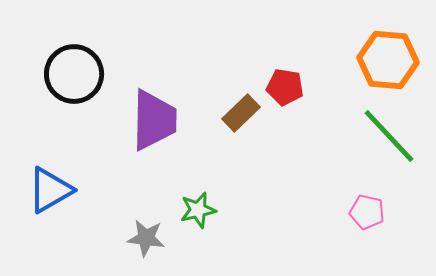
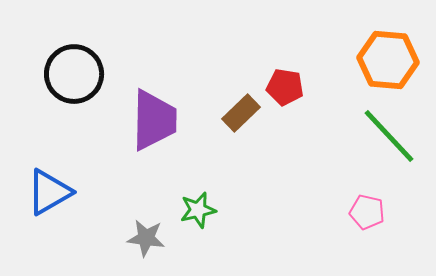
blue triangle: moved 1 px left, 2 px down
